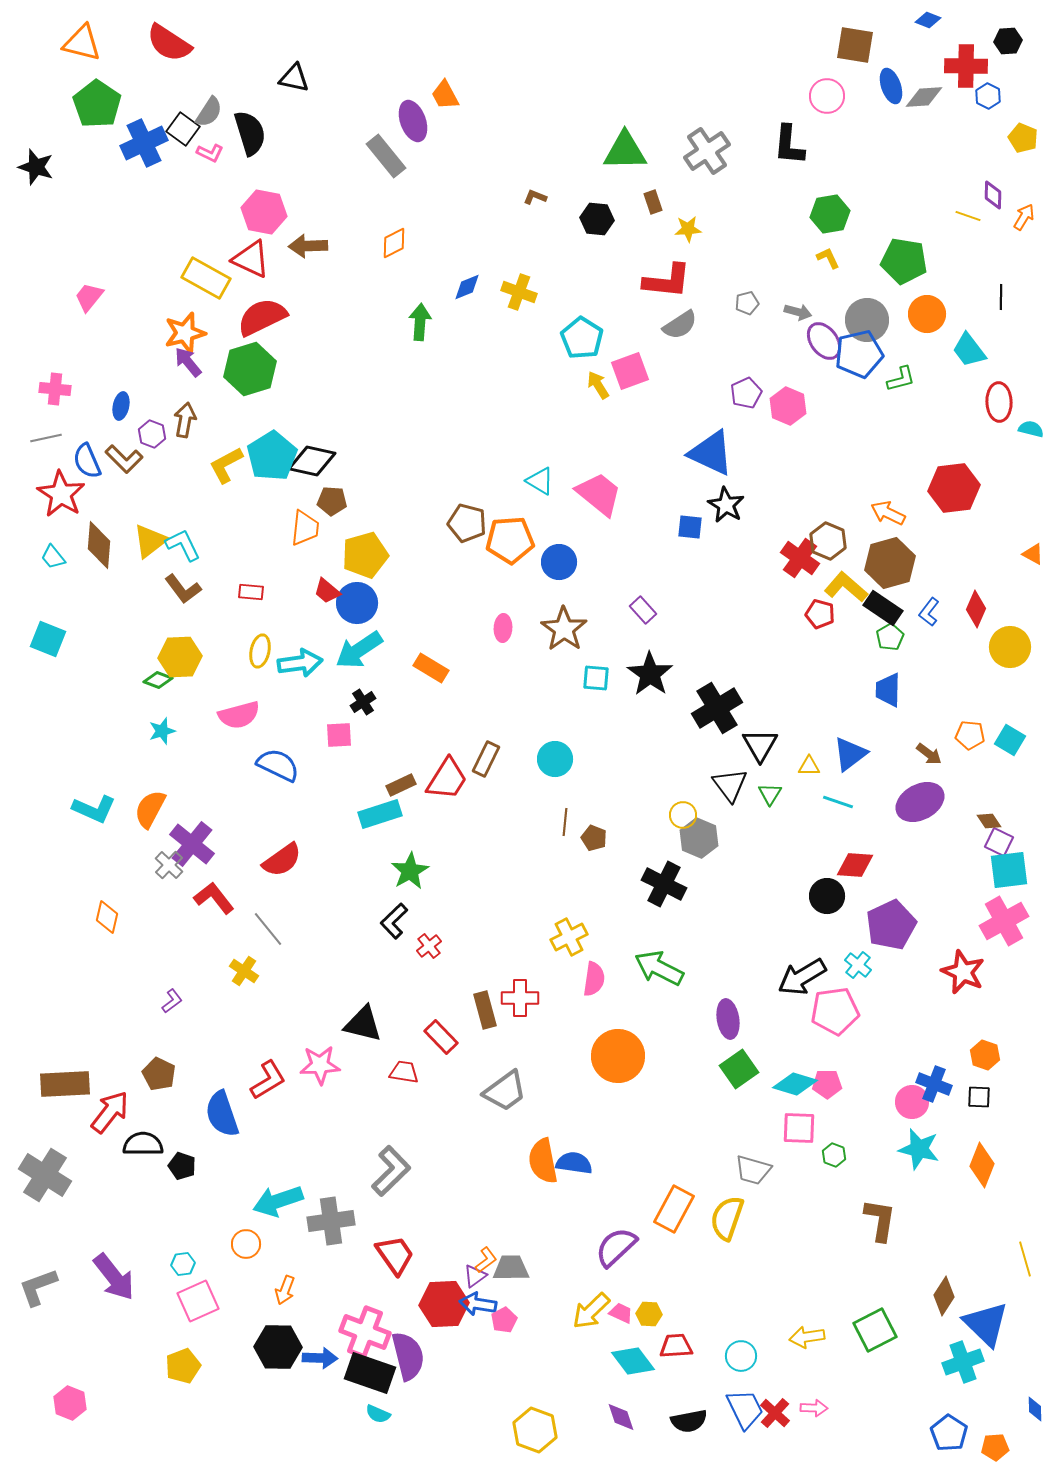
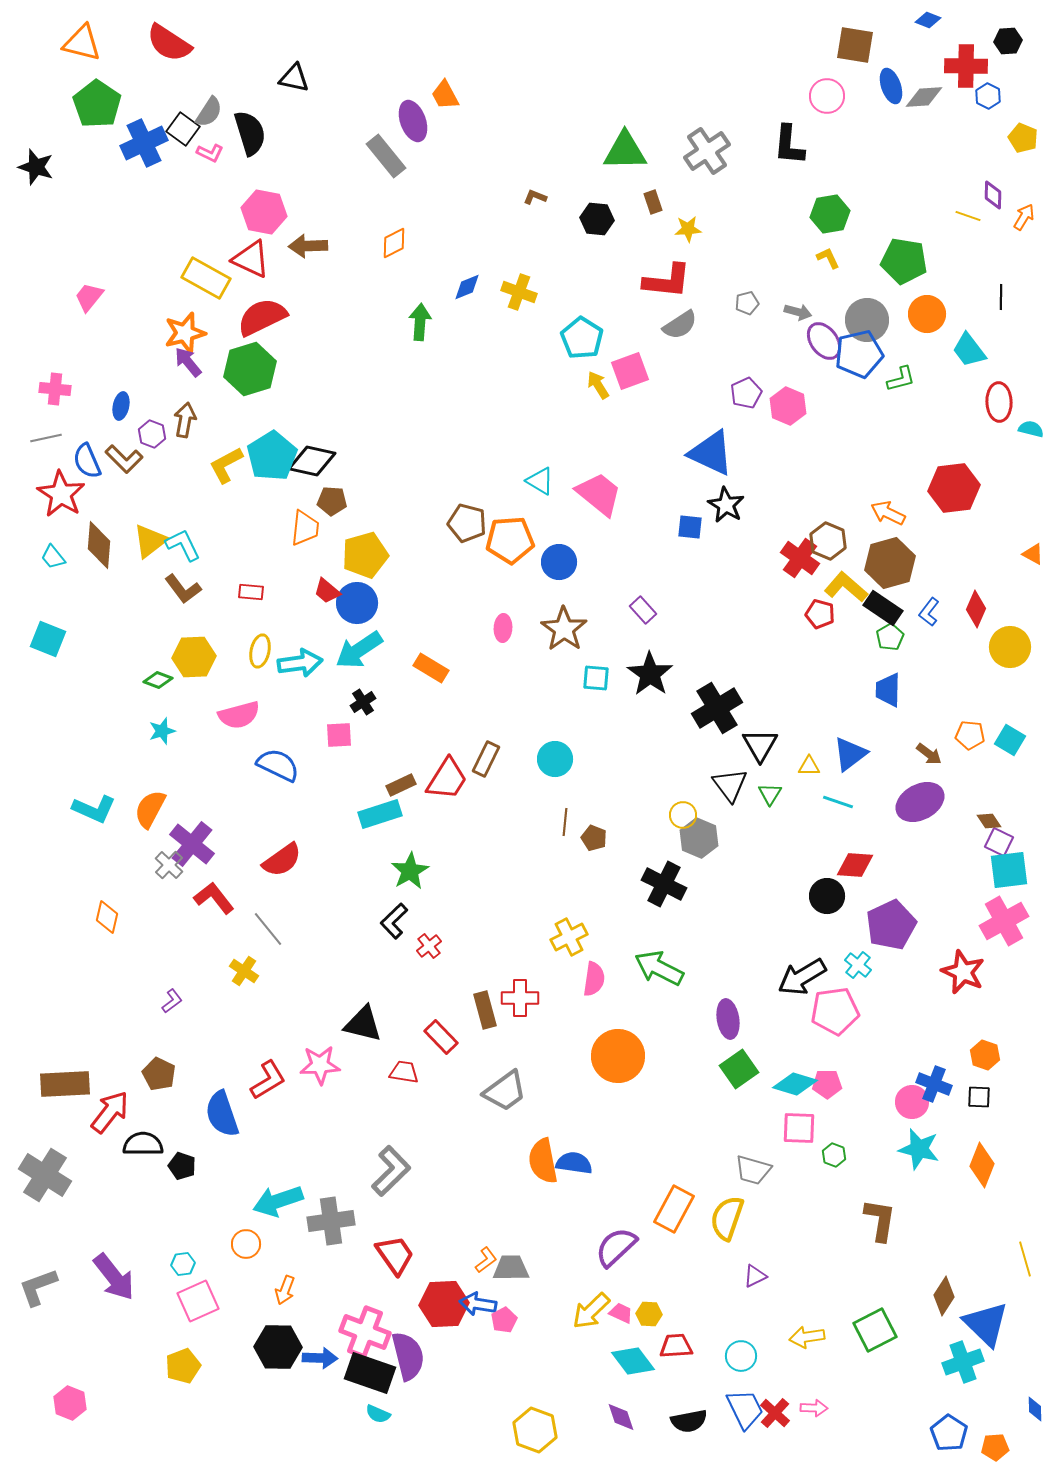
yellow hexagon at (180, 657): moved 14 px right
purple triangle at (475, 1276): moved 280 px right; rotated 10 degrees clockwise
